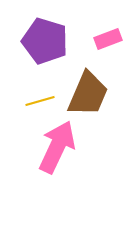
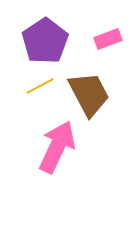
purple pentagon: rotated 21 degrees clockwise
brown trapezoid: moved 1 px right; rotated 51 degrees counterclockwise
yellow line: moved 15 px up; rotated 12 degrees counterclockwise
